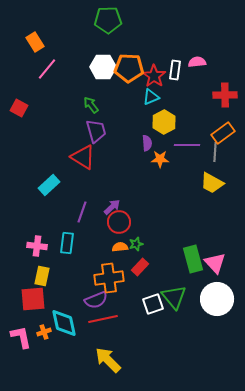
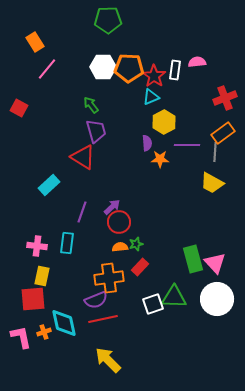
red cross at (225, 95): moved 3 px down; rotated 20 degrees counterclockwise
green triangle at (174, 297): rotated 48 degrees counterclockwise
